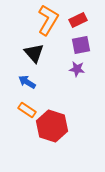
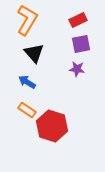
orange L-shape: moved 21 px left
purple square: moved 1 px up
